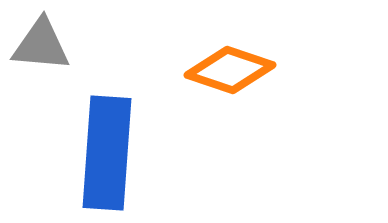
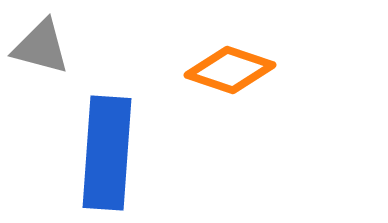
gray triangle: moved 2 px down; rotated 10 degrees clockwise
